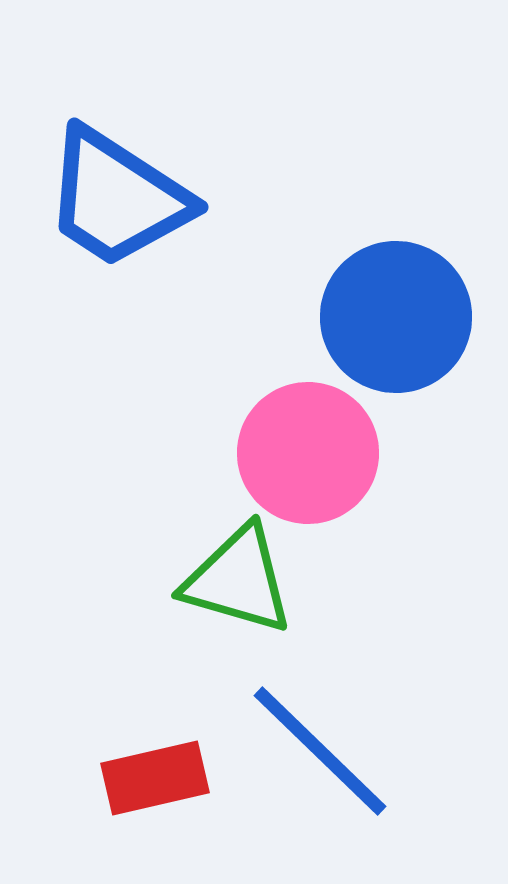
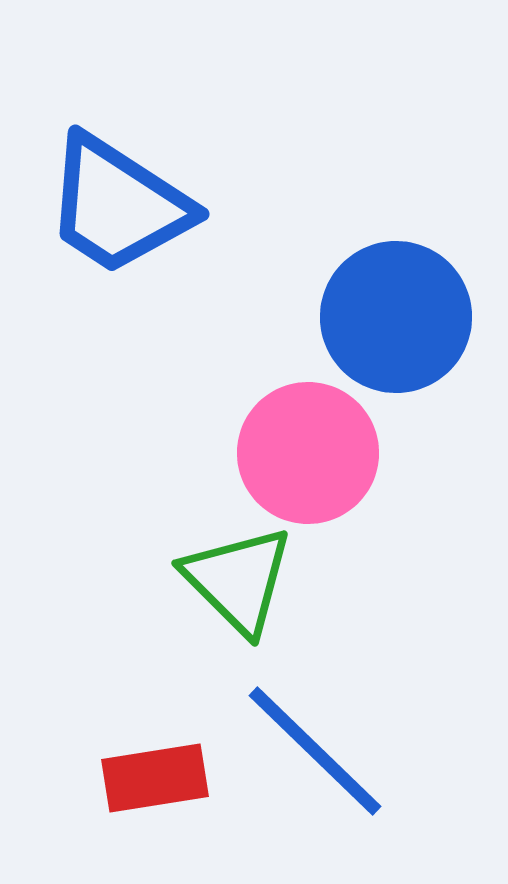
blue trapezoid: moved 1 px right, 7 px down
green triangle: rotated 29 degrees clockwise
blue line: moved 5 px left
red rectangle: rotated 4 degrees clockwise
